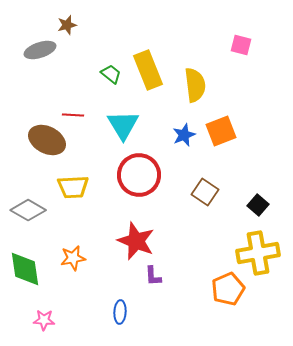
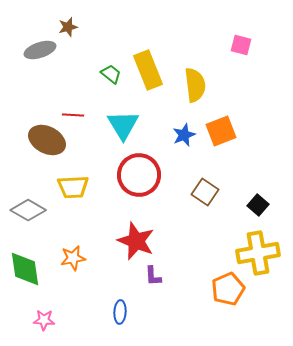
brown star: moved 1 px right, 2 px down
